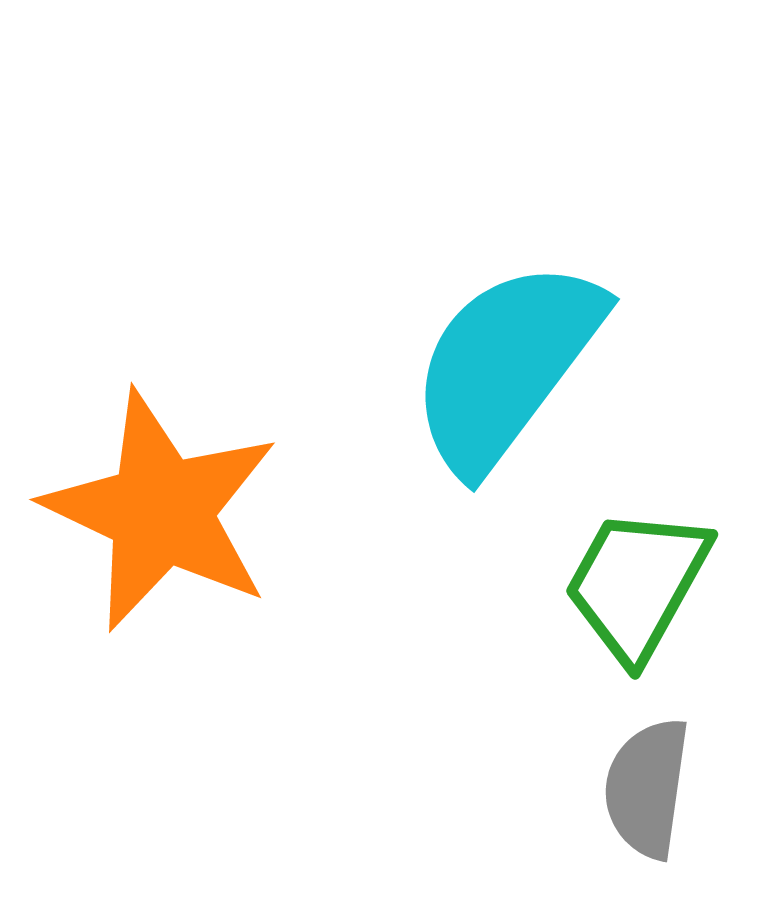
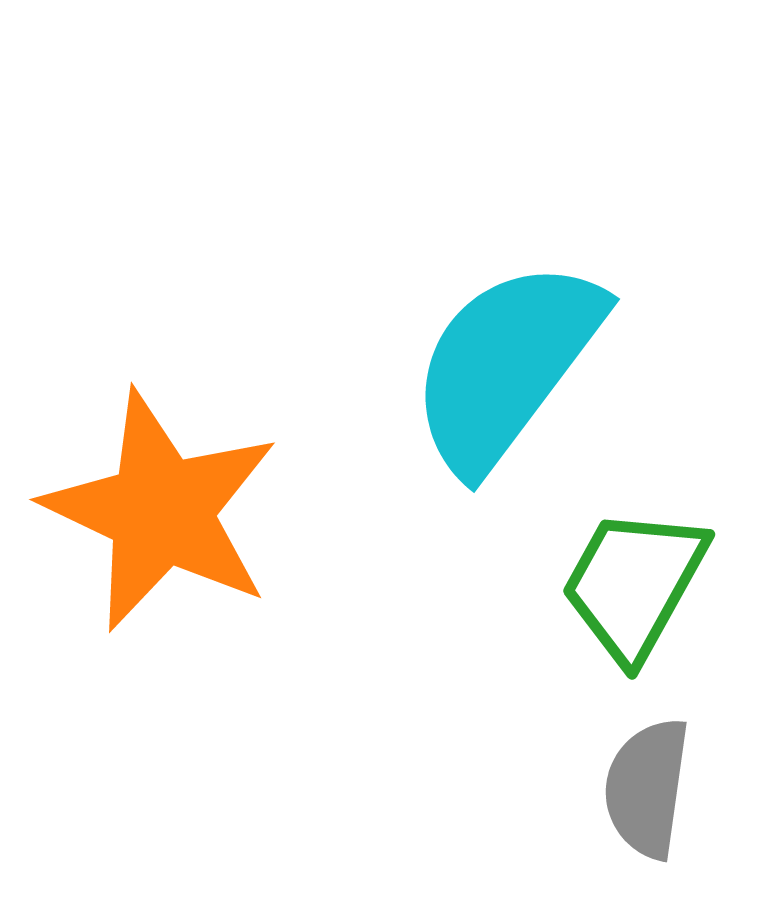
green trapezoid: moved 3 px left
